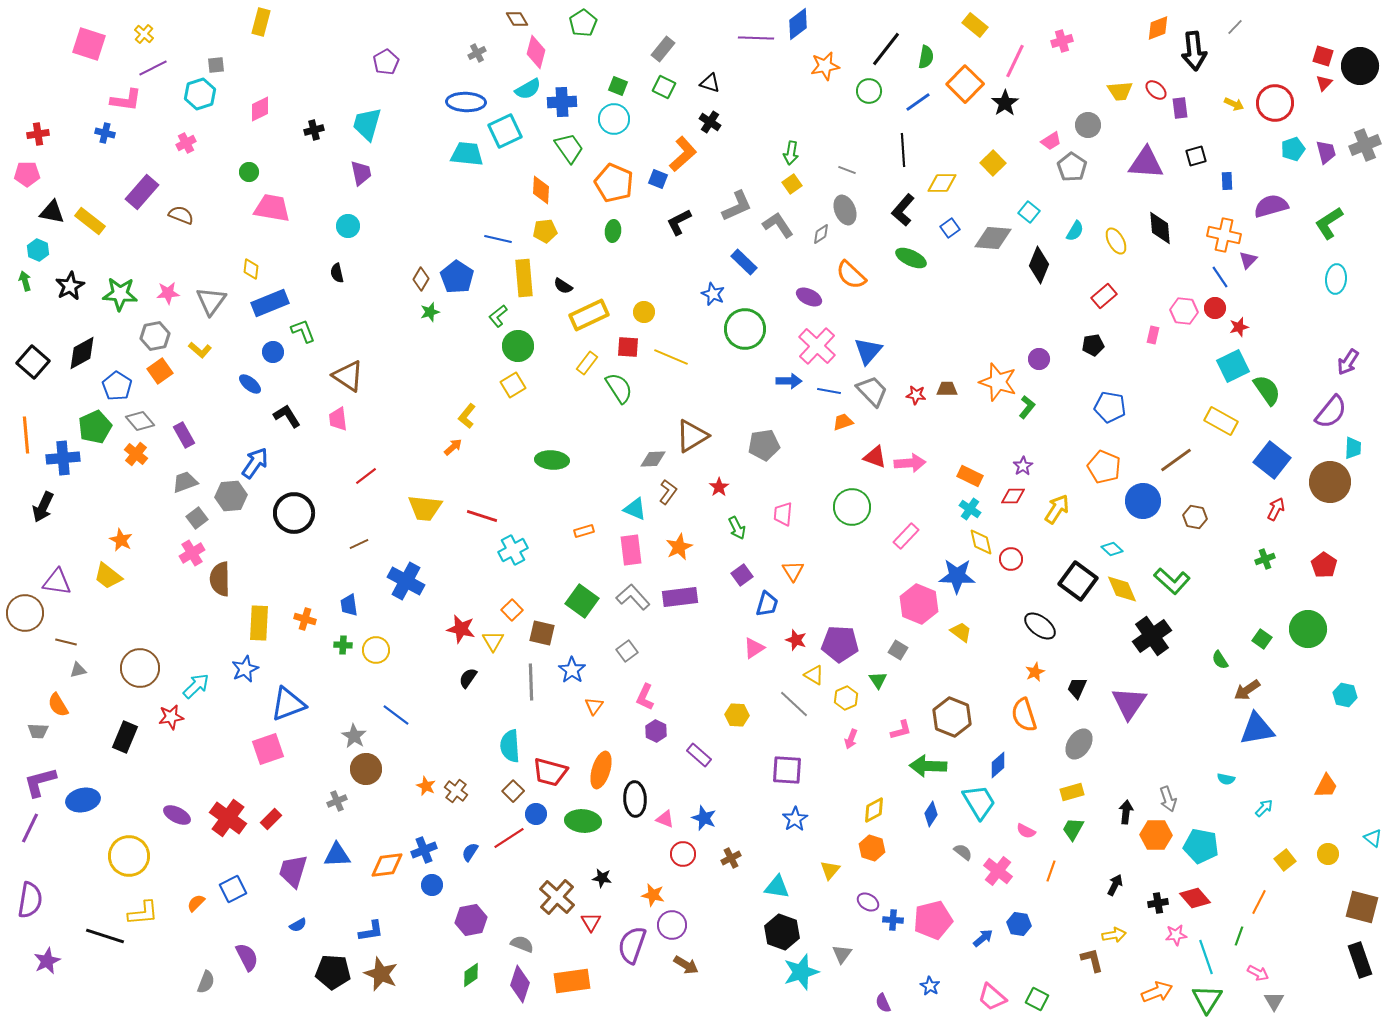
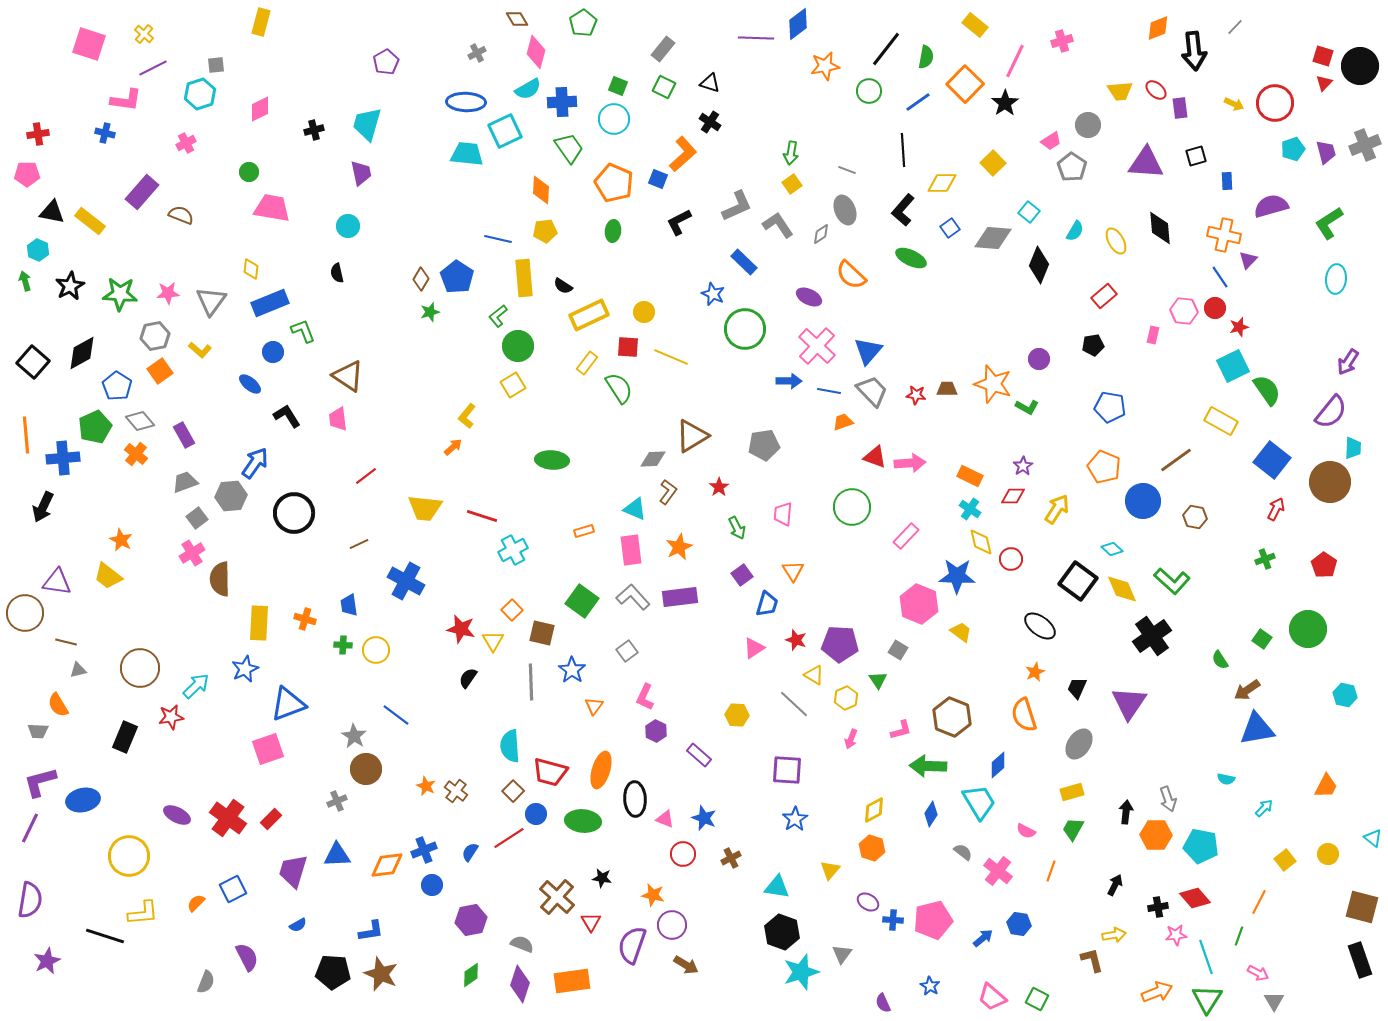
orange star at (998, 382): moved 5 px left, 2 px down
green L-shape at (1027, 407): rotated 80 degrees clockwise
black cross at (1158, 903): moved 4 px down
